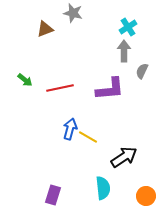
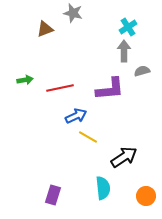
gray semicircle: rotated 49 degrees clockwise
green arrow: rotated 49 degrees counterclockwise
blue arrow: moved 6 px right, 13 px up; rotated 50 degrees clockwise
